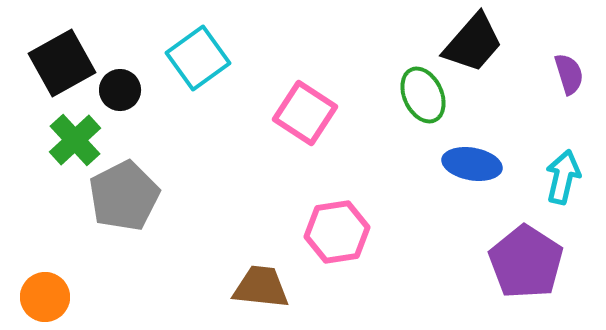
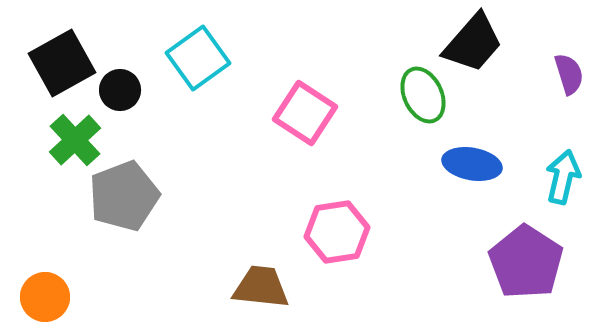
gray pentagon: rotated 6 degrees clockwise
